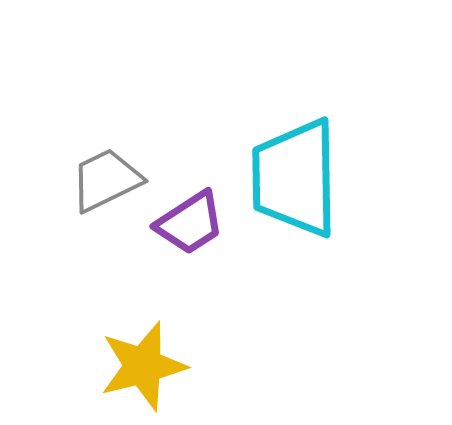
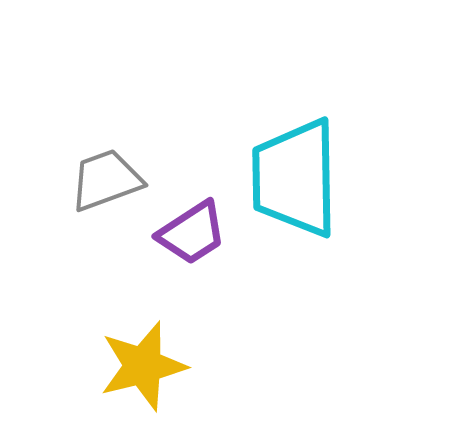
gray trapezoid: rotated 6 degrees clockwise
purple trapezoid: moved 2 px right, 10 px down
